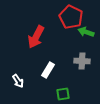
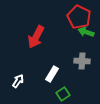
red pentagon: moved 8 px right
white rectangle: moved 4 px right, 4 px down
white arrow: rotated 112 degrees counterclockwise
green square: rotated 24 degrees counterclockwise
